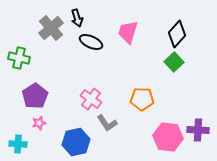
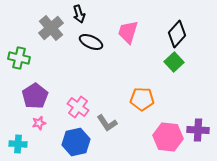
black arrow: moved 2 px right, 4 px up
pink cross: moved 13 px left, 8 px down
